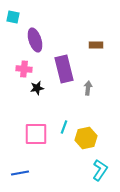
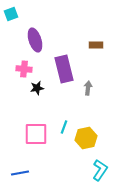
cyan square: moved 2 px left, 3 px up; rotated 32 degrees counterclockwise
